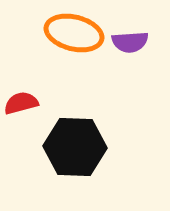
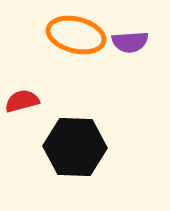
orange ellipse: moved 2 px right, 2 px down
red semicircle: moved 1 px right, 2 px up
